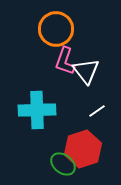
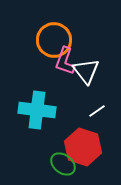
orange circle: moved 2 px left, 11 px down
cyan cross: rotated 9 degrees clockwise
red hexagon: moved 2 px up; rotated 24 degrees counterclockwise
